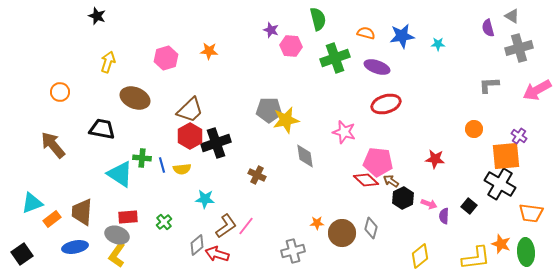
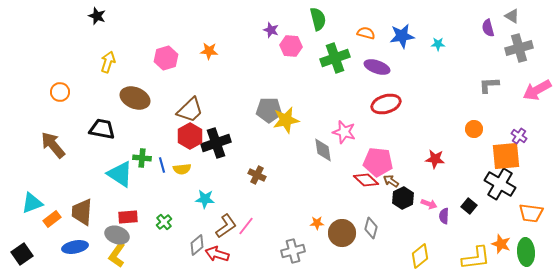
gray diamond at (305, 156): moved 18 px right, 6 px up
